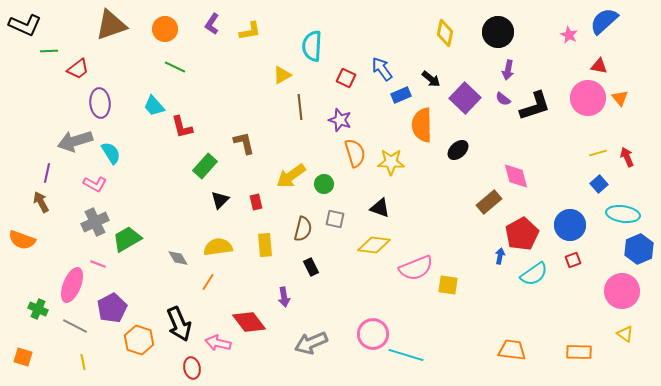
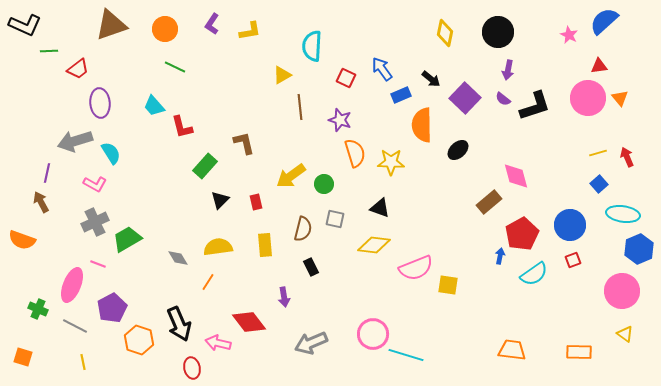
red triangle at (599, 66): rotated 18 degrees counterclockwise
